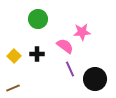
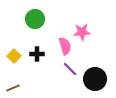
green circle: moved 3 px left
pink semicircle: rotated 36 degrees clockwise
purple line: rotated 21 degrees counterclockwise
